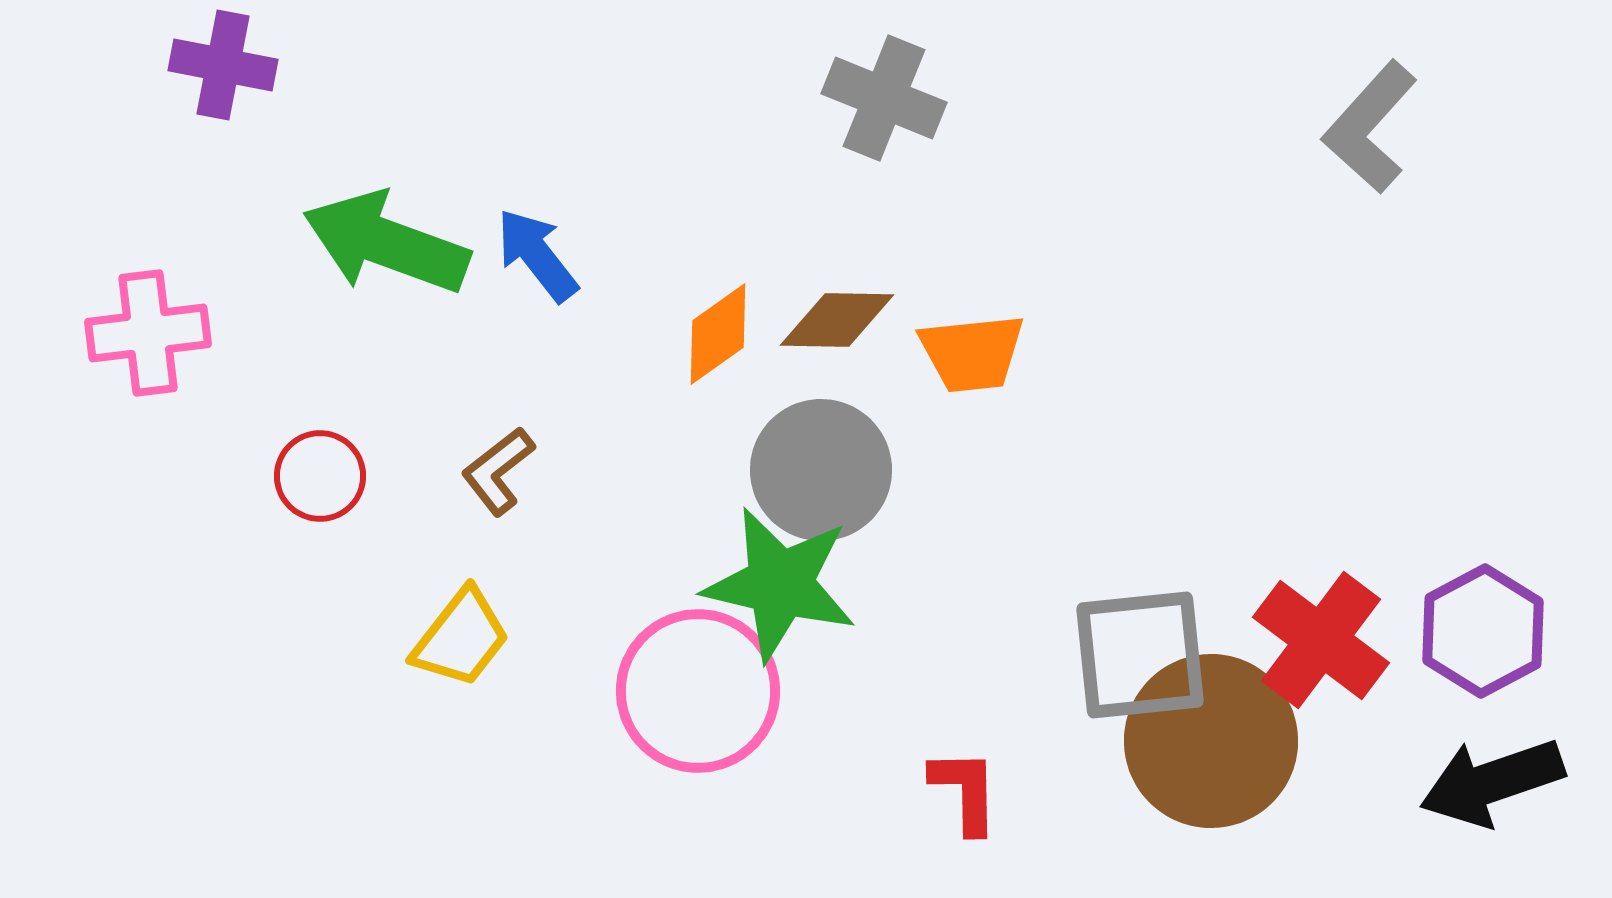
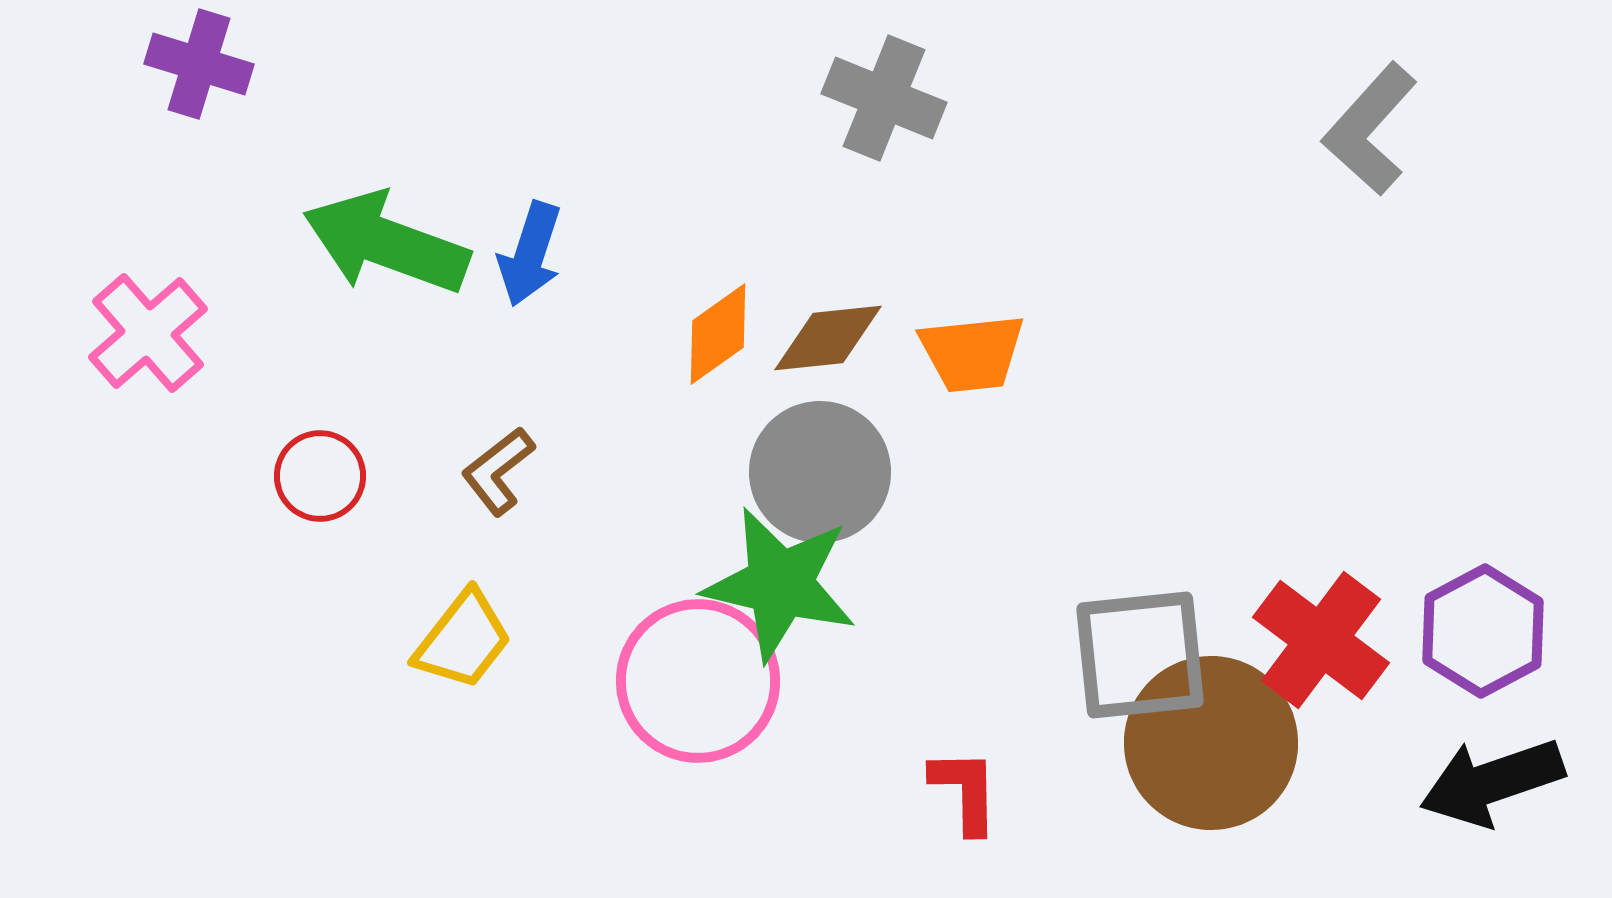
purple cross: moved 24 px left, 1 px up; rotated 6 degrees clockwise
gray L-shape: moved 2 px down
blue arrow: moved 7 px left, 1 px up; rotated 124 degrees counterclockwise
brown diamond: moved 9 px left, 18 px down; rotated 7 degrees counterclockwise
pink cross: rotated 34 degrees counterclockwise
gray circle: moved 1 px left, 2 px down
yellow trapezoid: moved 2 px right, 2 px down
pink circle: moved 10 px up
brown circle: moved 2 px down
